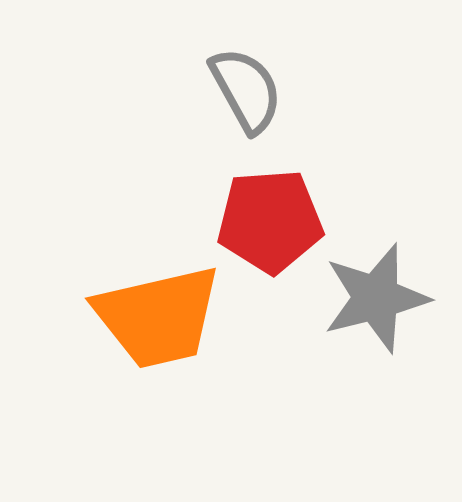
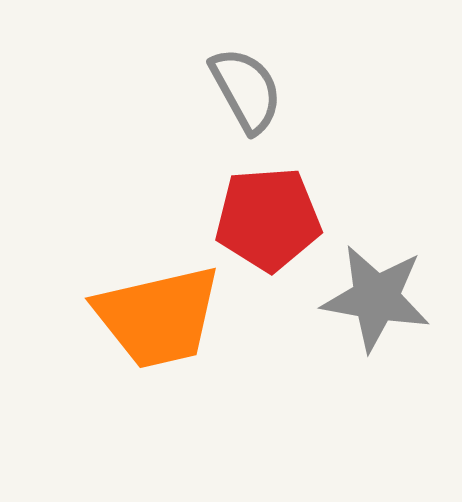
red pentagon: moved 2 px left, 2 px up
gray star: rotated 24 degrees clockwise
